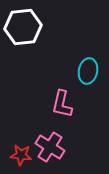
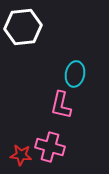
cyan ellipse: moved 13 px left, 3 px down
pink L-shape: moved 1 px left, 1 px down
pink cross: rotated 16 degrees counterclockwise
